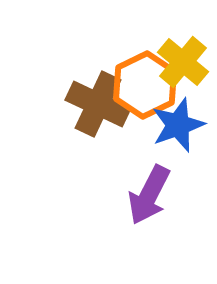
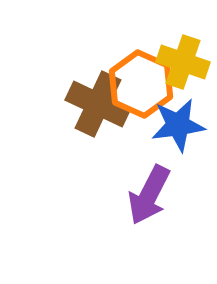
yellow cross: rotated 21 degrees counterclockwise
orange hexagon: moved 4 px left, 1 px up; rotated 10 degrees counterclockwise
blue star: rotated 12 degrees clockwise
